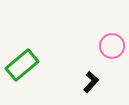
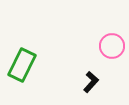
green rectangle: rotated 24 degrees counterclockwise
